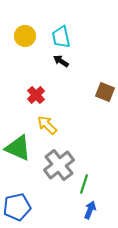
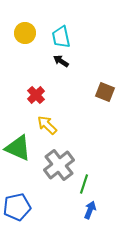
yellow circle: moved 3 px up
